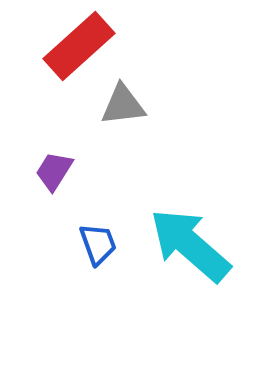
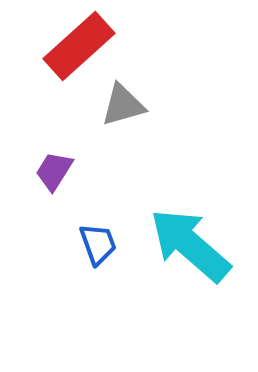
gray triangle: rotated 9 degrees counterclockwise
